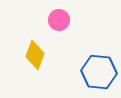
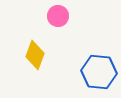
pink circle: moved 1 px left, 4 px up
